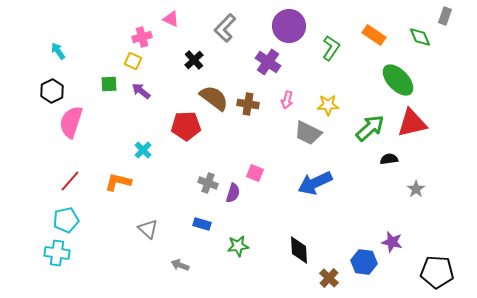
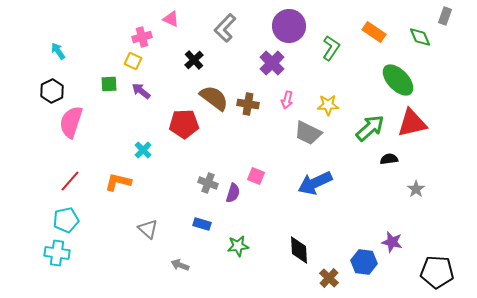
orange rectangle at (374, 35): moved 3 px up
purple cross at (268, 62): moved 4 px right, 1 px down; rotated 10 degrees clockwise
red pentagon at (186, 126): moved 2 px left, 2 px up
pink square at (255, 173): moved 1 px right, 3 px down
